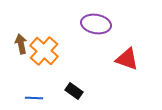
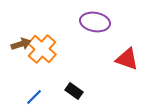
purple ellipse: moved 1 px left, 2 px up
brown arrow: rotated 84 degrees clockwise
orange cross: moved 2 px left, 2 px up
blue line: moved 1 px up; rotated 48 degrees counterclockwise
